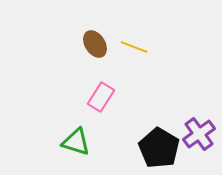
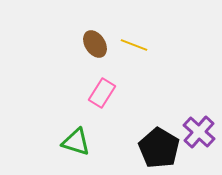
yellow line: moved 2 px up
pink rectangle: moved 1 px right, 4 px up
purple cross: moved 2 px up; rotated 12 degrees counterclockwise
